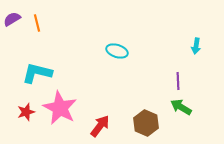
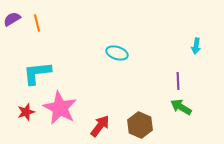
cyan ellipse: moved 2 px down
cyan L-shape: rotated 20 degrees counterclockwise
brown hexagon: moved 6 px left, 2 px down
